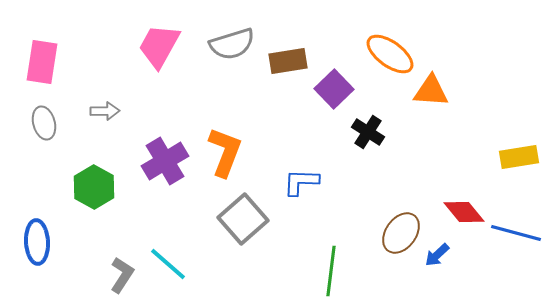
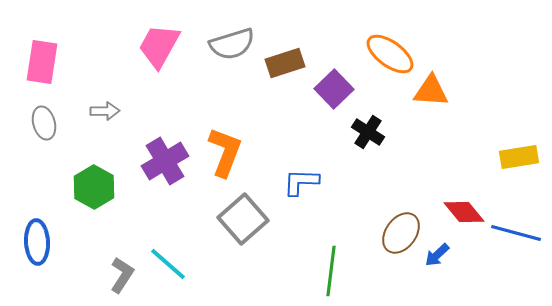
brown rectangle: moved 3 px left, 2 px down; rotated 9 degrees counterclockwise
